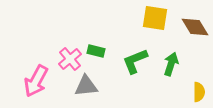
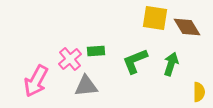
brown diamond: moved 8 px left
green rectangle: rotated 18 degrees counterclockwise
